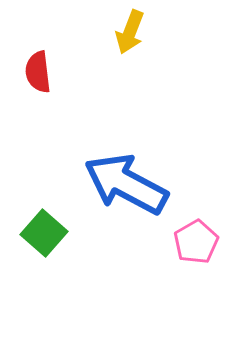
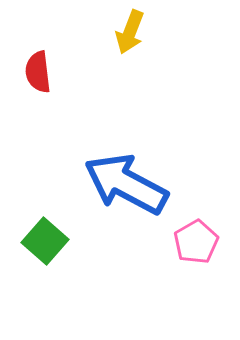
green square: moved 1 px right, 8 px down
